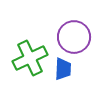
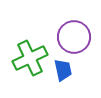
blue trapezoid: moved 1 px down; rotated 15 degrees counterclockwise
